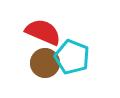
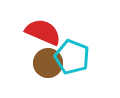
brown circle: moved 3 px right
